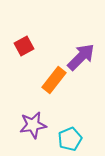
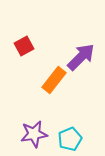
purple star: moved 1 px right, 9 px down
